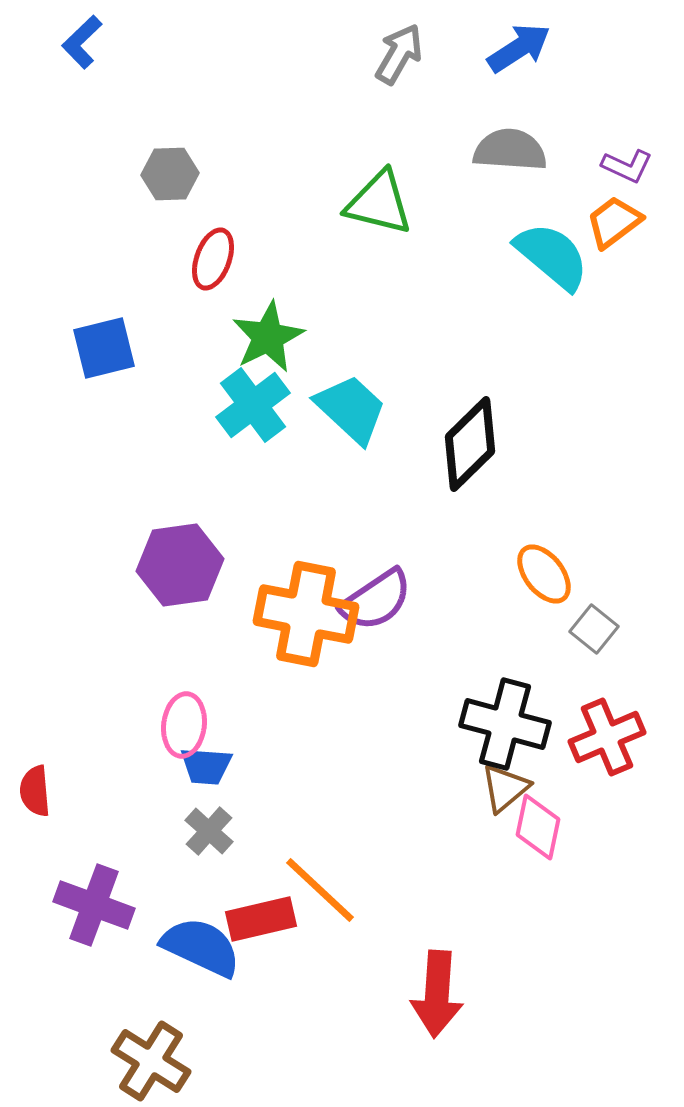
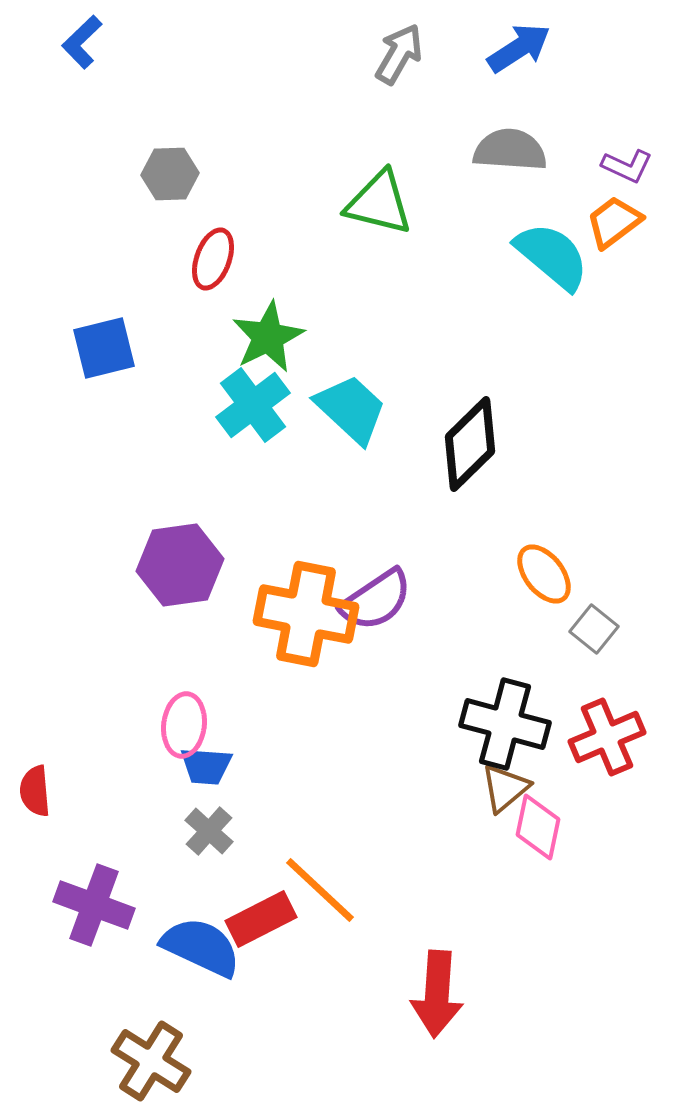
red rectangle: rotated 14 degrees counterclockwise
